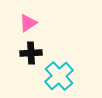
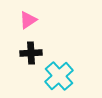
pink triangle: moved 3 px up
